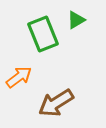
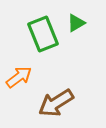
green triangle: moved 3 px down
